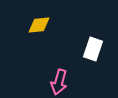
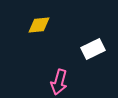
white rectangle: rotated 45 degrees clockwise
